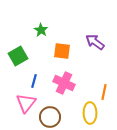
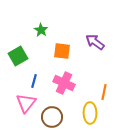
brown circle: moved 2 px right
